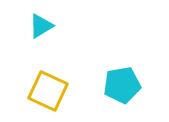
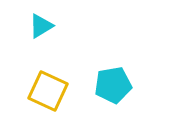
cyan pentagon: moved 9 px left
